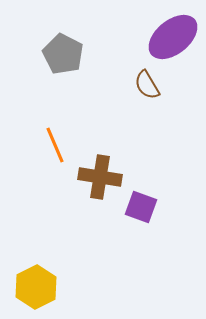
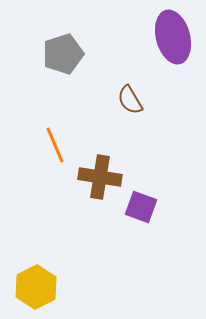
purple ellipse: rotated 66 degrees counterclockwise
gray pentagon: rotated 27 degrees clockwise
brown semicircle: moved 17 px left, 15 px down
